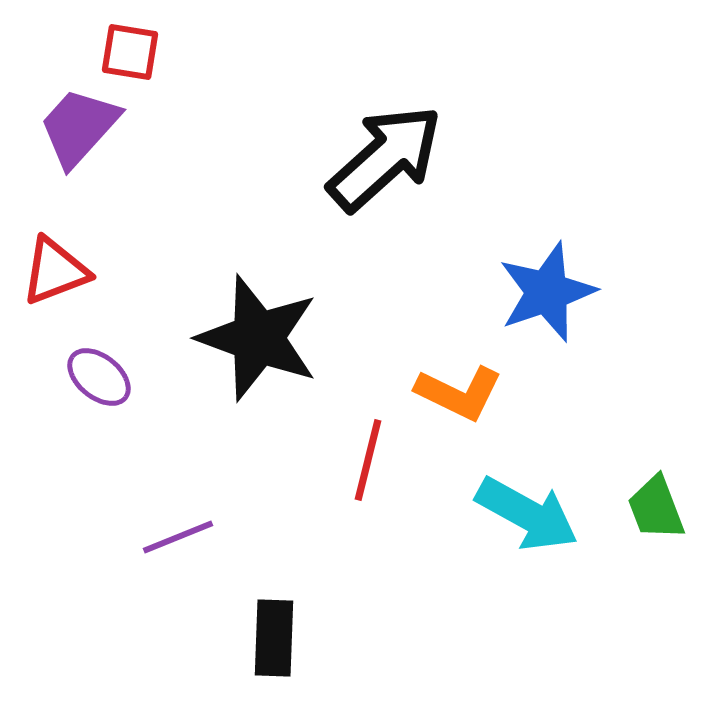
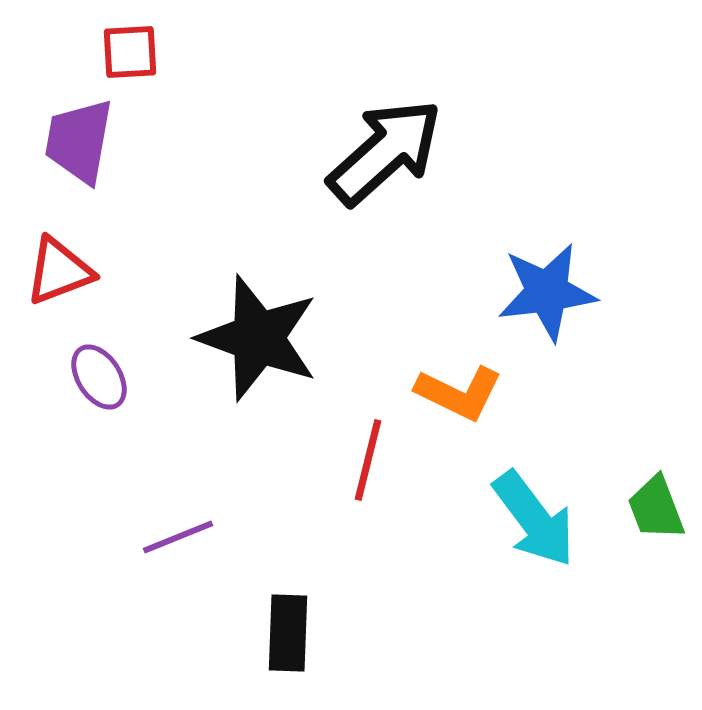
red square: rotated 12 degrees counterclockwise
purple trapezoid: moved 14 px down; rotated 32 degrees counterclockwise
black arrow: moved 6 px up
red triangle: moved 4 px right
blue star: rotated 12 degrees clockwise
purple ellipse: rotated 18 degrees clockwise
cyan arrow: moved 7 px right, 5 px down; rotated 24 degrees clockwise
black rectangle: moved 14 px right, 5 px up
